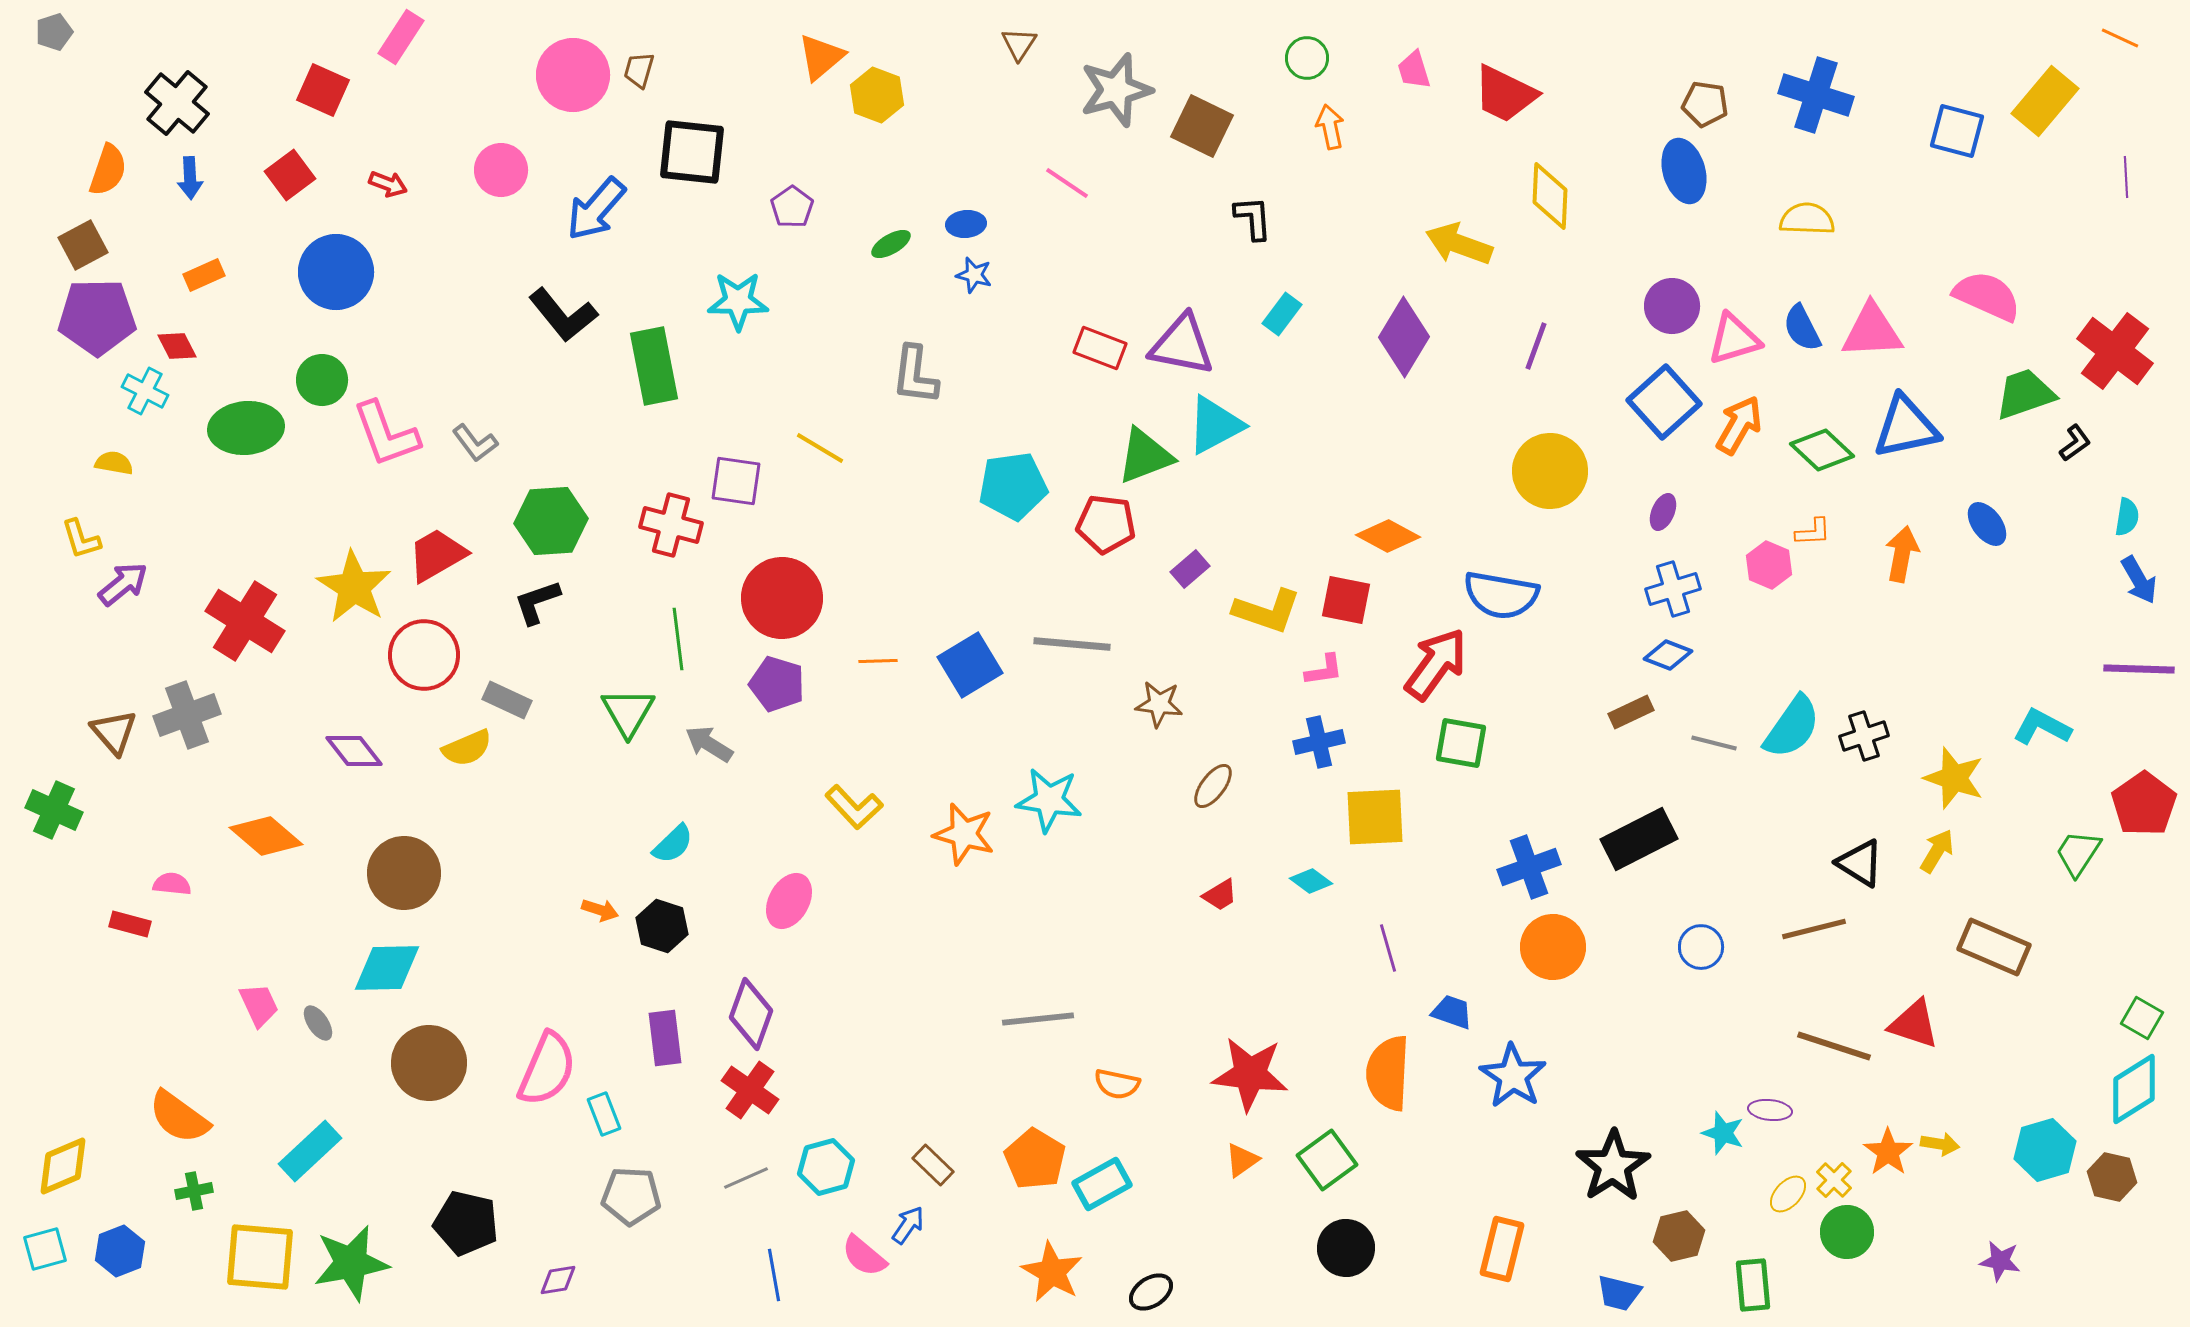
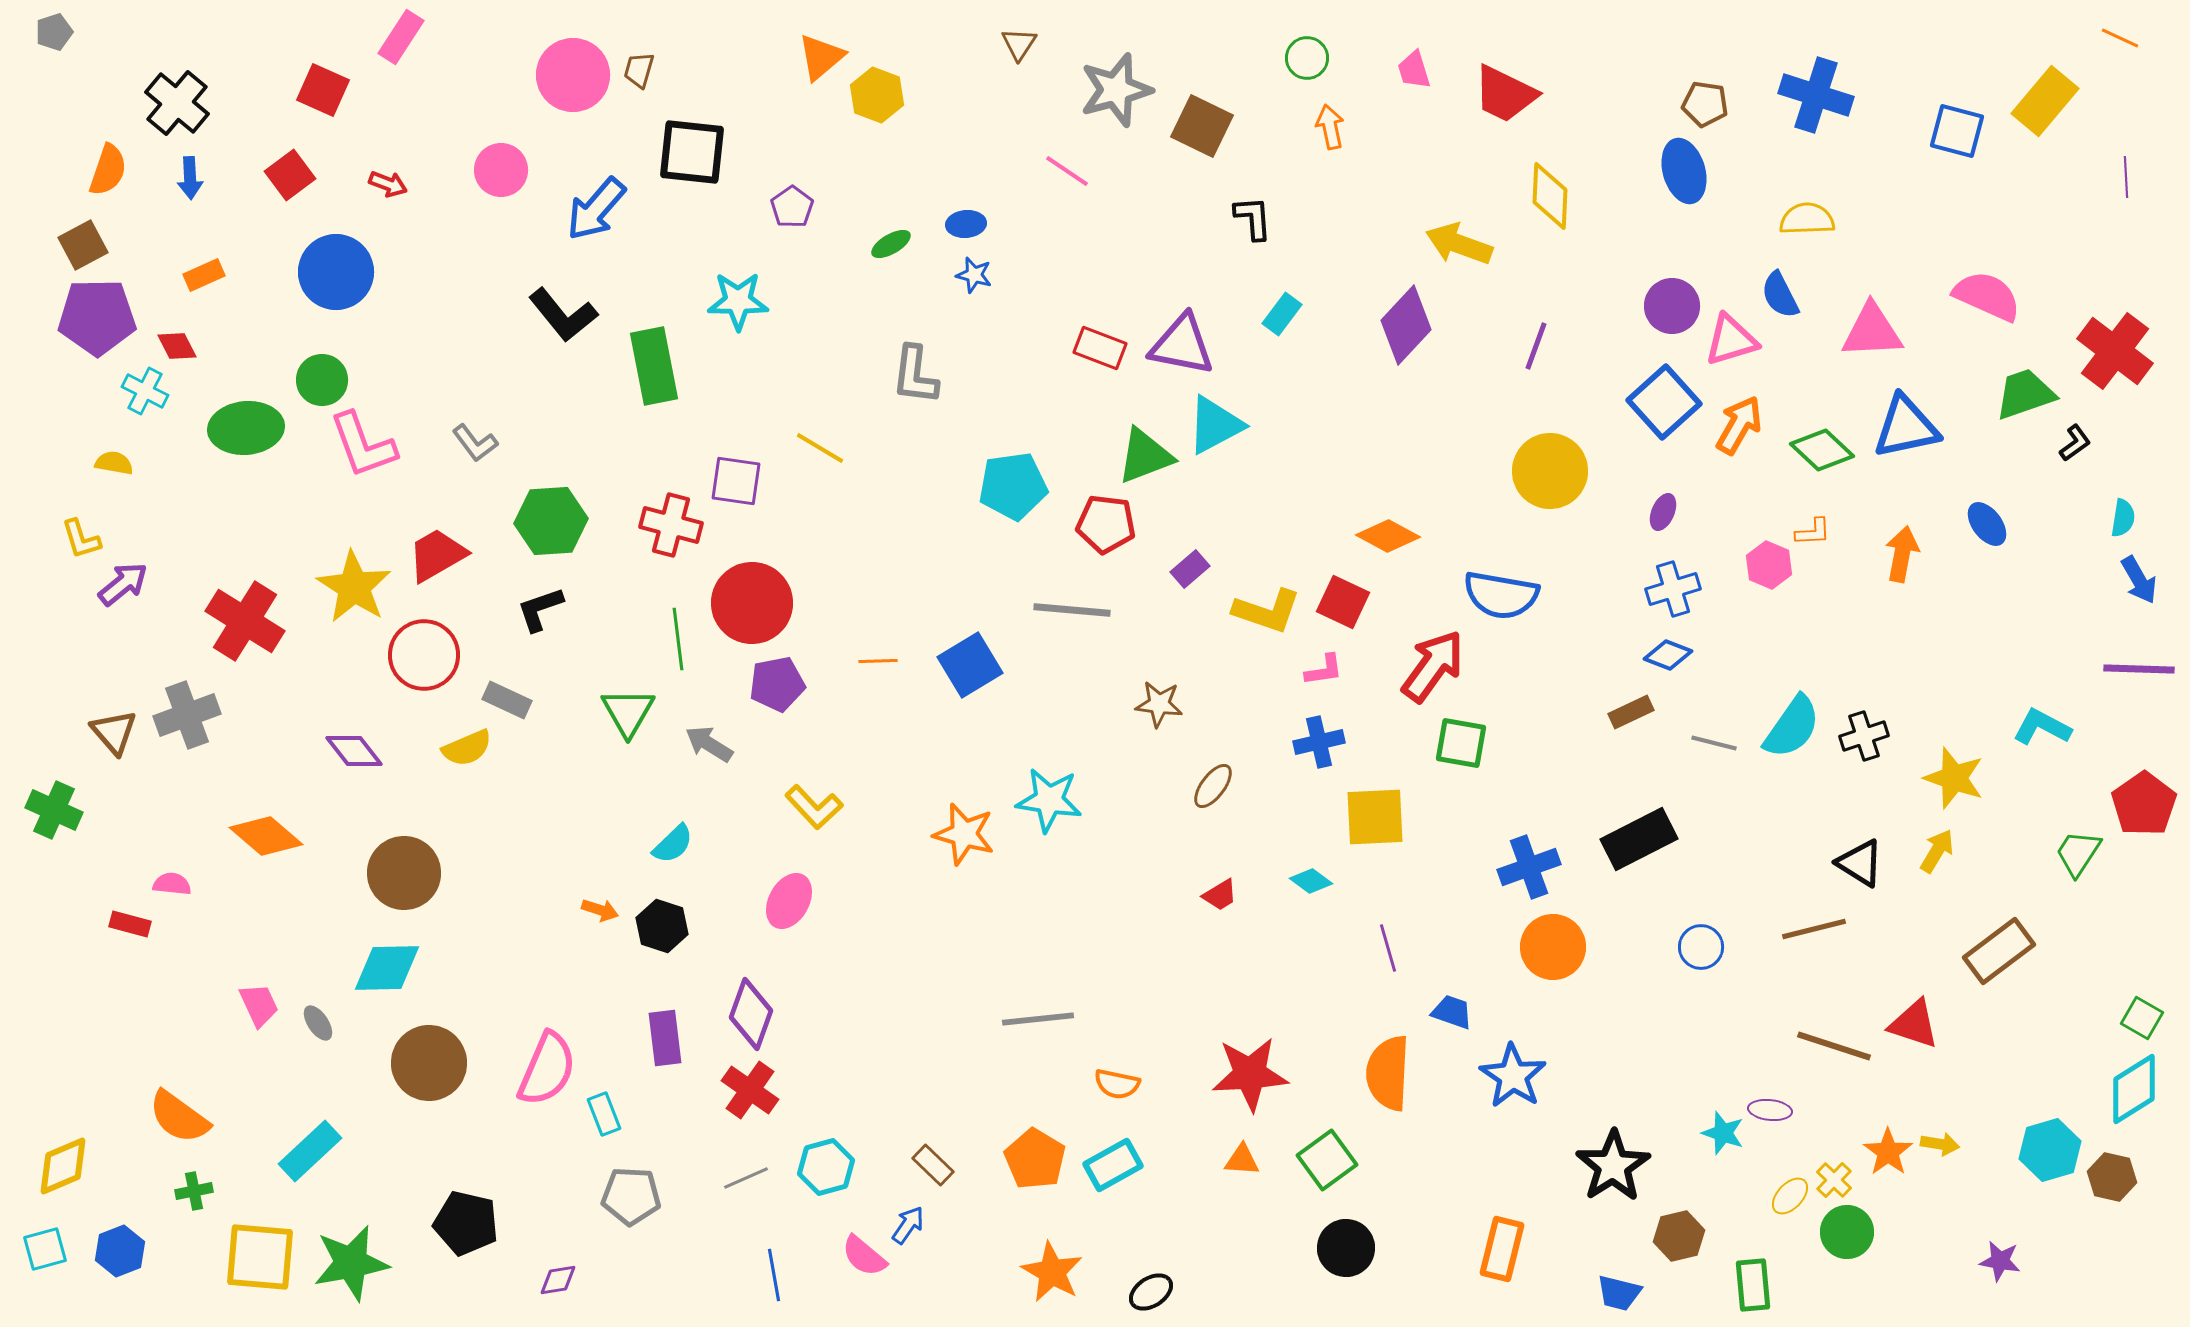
pink line at (1067, 183): moved 12 px up
yellow semicircle at (1807, 219): rotated 4 degrees counterclockwise
blue semicircle at (1802, 328): moved 22 px left, 33 px up
purple diamond at (1404, 337): moved 2 px right, 12 px up; rotated 12 degrees clockwise
pink triangle at (1734, 339): moved 3 px left, 1 px down
pink L-shape at (386, 434): moved 23 px left, 11 px down
cyan semicircle at (2127, 517): moved 4 px left, 1 px down
red circle at (782, 598): moved 30 px left, 5 px down
red square at (1346, 600): moved 3 px left, 2 px down; rotated 14 degrees clockwise
black L-shape at (537, 602): moved 3 px right, 7 px down
gray line at (1072, 644): moved 34 px up
red arrow at (1436, 664): moved 3 px left, 2 px down
purple pentagon at (777, 684): rotated 28 degrees counterclockwise
yellow L-shape at (854, 807): moved 40 px left
brown rectangle at (1994, 947): moved 5 px right, 4 px down; rotated 60 degrees counterclockwise
red star at (1250, 1074): rotated 10 degrees counterclockwise
cyan hexagon at (2045, 1150): moved 5 px right
orange triangle at (1242, 1160): rotated 39 degrees clockwise
cyan rectangle at (1102, 1184): moved 11 px right, 19 px up
yellow ellipse at (1788, 1194): moved 2 px right, 2 px down
